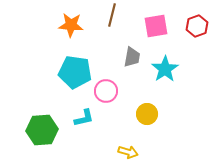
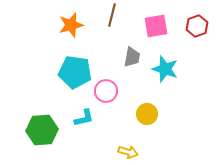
orange star: rotated 20 degrees counterclockwise
cyan star: rotated 20 degrees counterclockwise
